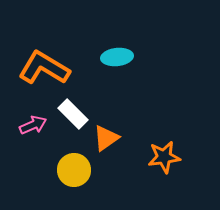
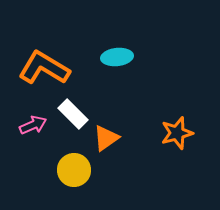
orange star: moved 13 px right, 24 px up; rotated 8 degrees counterclockwise
